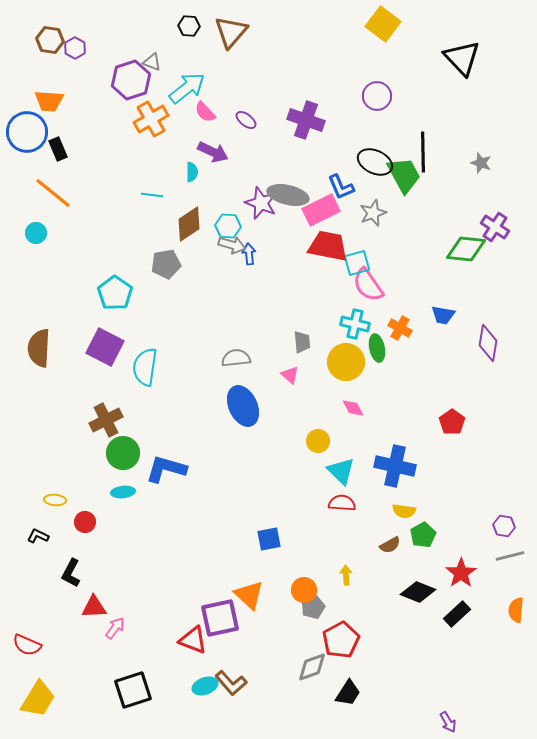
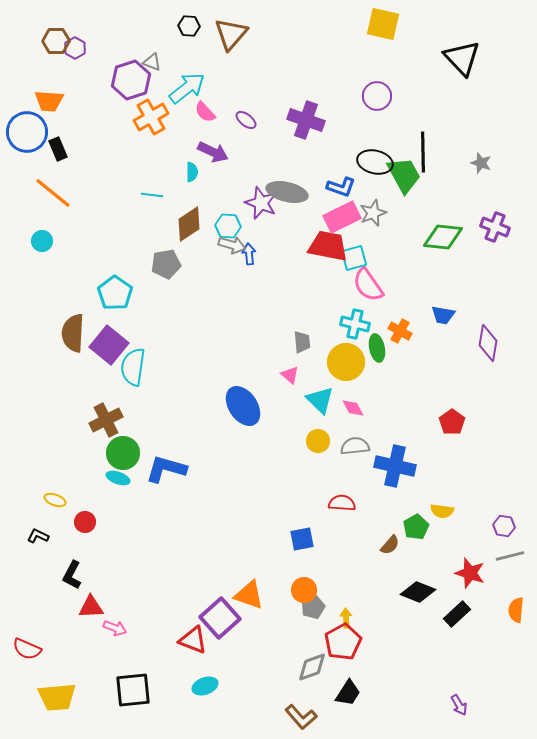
yellow square at (383, 24): rotated 24 degrees counterclockwise
brown triangle at (231, 32): moved 2 px down
brown hexagon at (50, 40): moved 6 px right, 1 px down; rotated 8 degrees counterclockwise
orange cross at (151, 119): moved 2 px up
black ellipse at (375, 162): rotated 12 degrees counterclockwise
blue L-shape at (341, 187): rotated 48 degrees counterclockwise
gray ellipse at (288, 195): moved 1 px left, 3 px up
pink rectangle at (321, 210): moved 21 px right, 7 px down
purple cross at (495, 227): rotated 12 degrees counterclockwise
cyan circle at (36, 233): moved 6 px right, 8 px down
green diamond at (466, 249): moved 23 px left, 12 px up
cyan square at (357, 263): moved 3 px left, 5 px up
orange cross at (400, 328): moved 3 px down
purple square at (105, 347): moved 4 px right, 2 px up; rotated 12 degrees clockwise
brown semicircle at (39, 348): moved 34 px right, 15 px up
gray semicircle at (236, 358): moved 119 px right, 88 px down
cyan semicircle at (145, 367): moved 12 px left
blue ellipse at (243, 406): rotated 9 degrees counterclockwise
cyan triangle at (341, 471): moved 21 px left, 71 px up
cyan ellipse at (123, 492): moved 5 px left, 14 px up; rotated 25 degrees clockwise
yellow ellipse at (55, 500): rotated 15 degrees clockwise
yellow semicircle at (404, 511): moved 38 px right
green pentagon at (423, 535): moved 7 px left, 8 px up
blue square at (269, 539): moved 33 px right
brown semicircle at (390, 545): rotated 20 degrees counterclockwise
black L-shape at (71, 573): moved 1 px right, 2 px down
red star at (461, 573): moved 9 px right; rotated 20 degrees counterclockwise
yellow arrow at (346, 575): moved 43 px down
orange triangle at (249, 595): rotated 24 degrees counterclockwise
red triangle at (94, 607): moved 3 px left
purple square at (220, 618): rotated 30 degrees counterclockwise
pink arrow at (115, 628): rotated 75 degrees clockwise
red pentagon at (341, 640): moved 2 px right, 2 px down
red semicircle at (27, 645): moved 4 px down
brown L-shape at (231, 683): moved 70 px right, 34 px down
black square at (133, 690): rotated 12 degrees clockwise
yellow trapezoid at (38, 699): moved 19 px right, 2 px up; rotated 54 degrees clockwise
purple arrow at (448, 722): moved 11 px right, 17 px up
